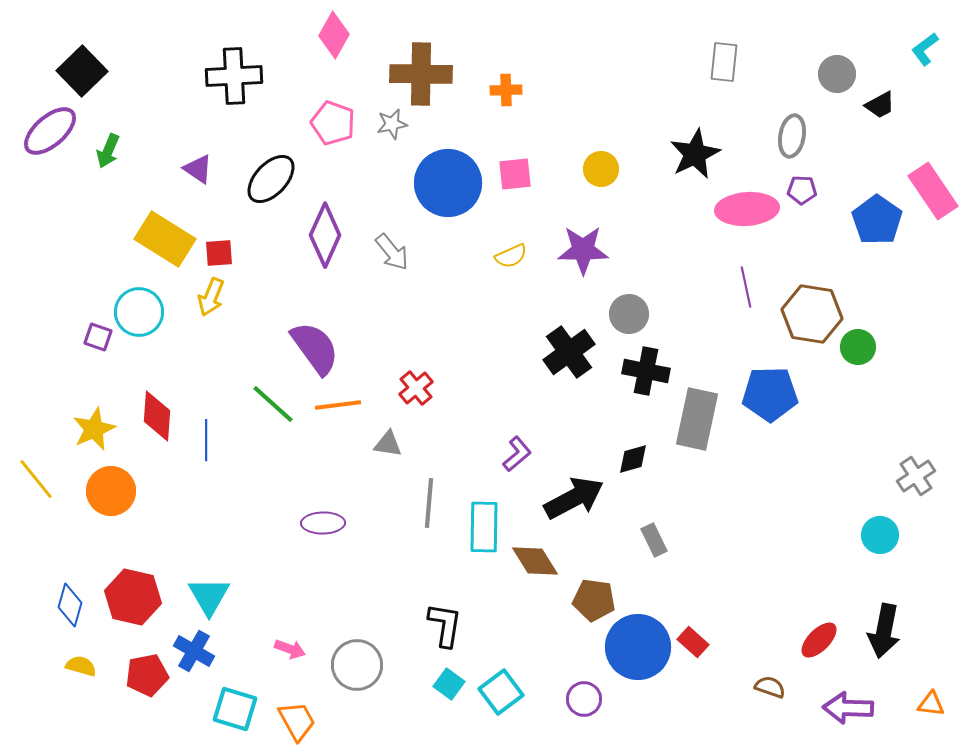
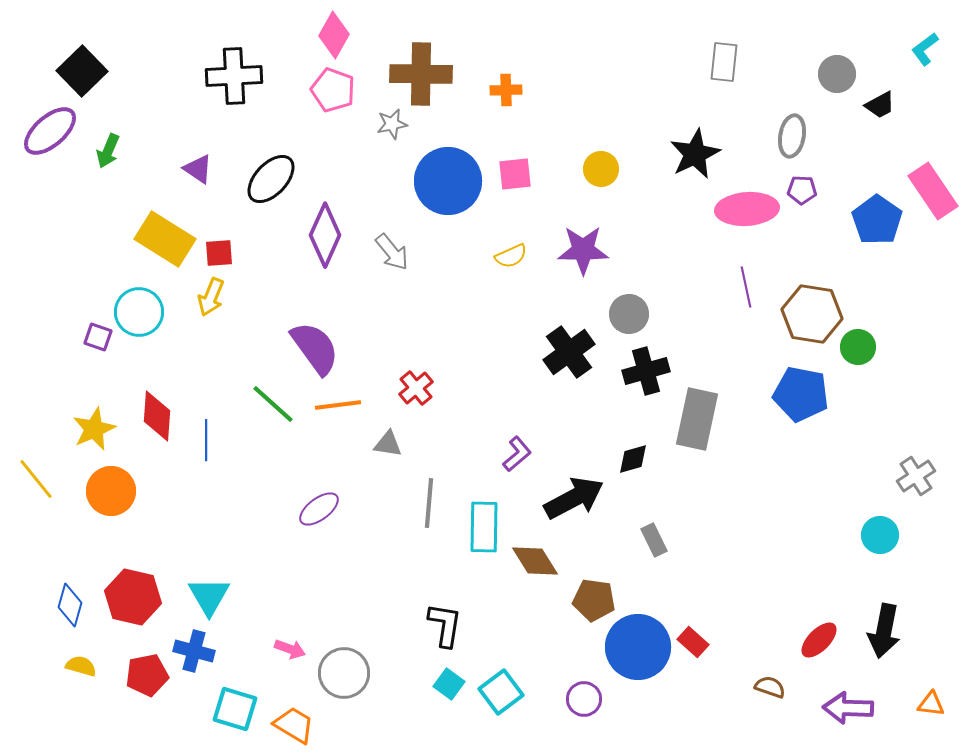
pink pentagon at (333, 123): moved 33 px up
blue circle at (448, 183): moved 2 px up
black cross at (646, 371): rotated 27 degrees counterclockwise
blue pentagon at (770, 394): moved 31 px right; rotated 12 degrees clockwise
purple ellipse at (323, 523): moved 4 px left, 14 px up; rotated 36 degrees counterclockwise
blue cross at (194, 651): rotated 15 degrees counterclockwise
gray circle at (357, 665): moved 13 px left, 8 px down
orange trapezoid at (297, 721): moved 3 px left, 4 px down; rotated 30 degrees counterclockwise
